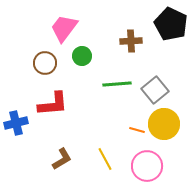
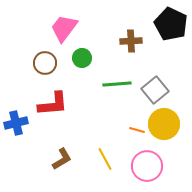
green circle: moved 2 px down
